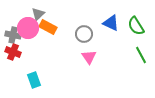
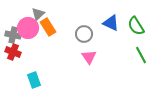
orange rectangle: rotated 30 degrees clockwise
